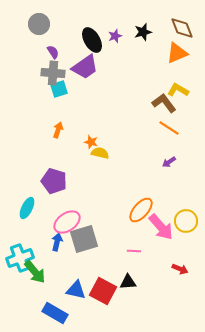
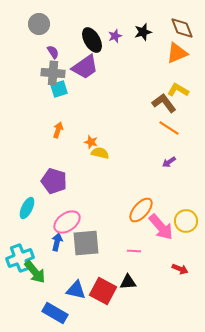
gray square: moved 2 px right, 4 px down; rotated 12 degrees clockwise
